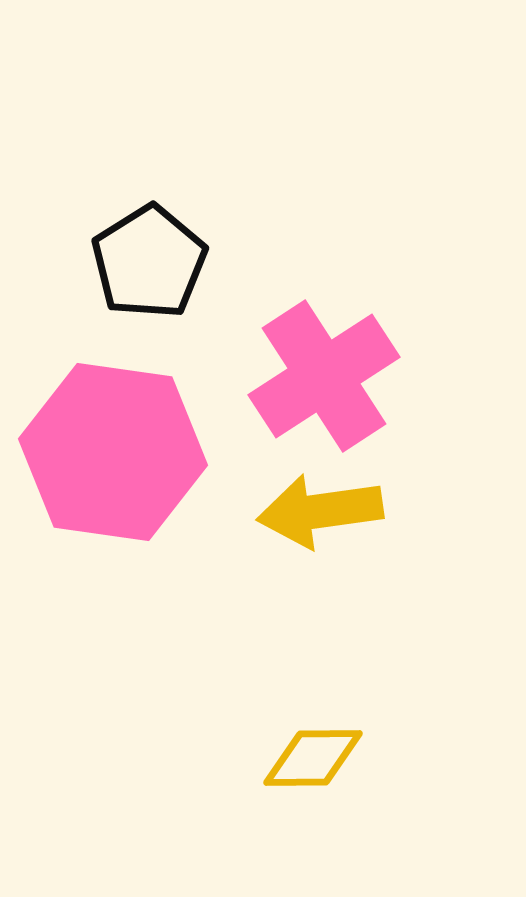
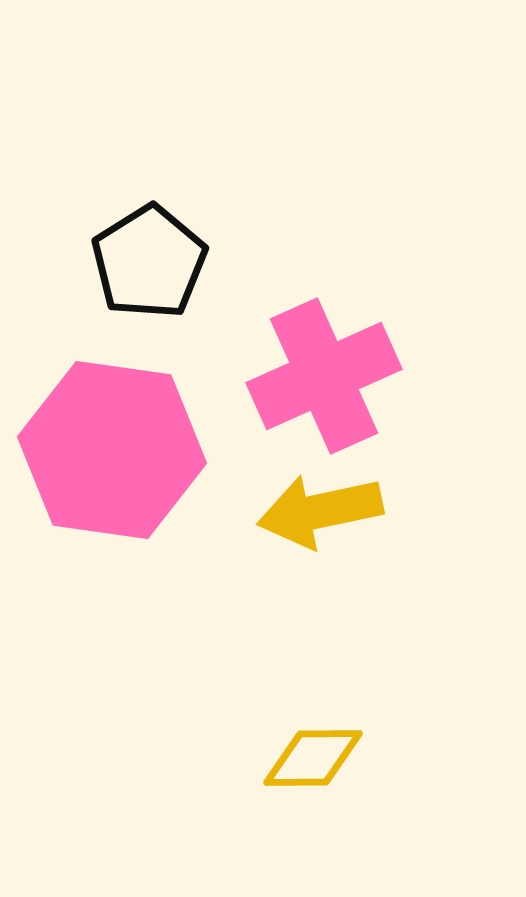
pink cross: rotated 9 degrees clockwise
pink hexagon: moved 1 px left, 2 px up
yellow arrow: rotated 4 degrees counterclockwise
